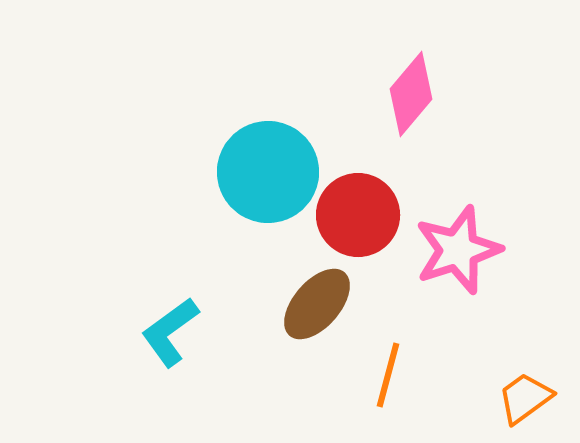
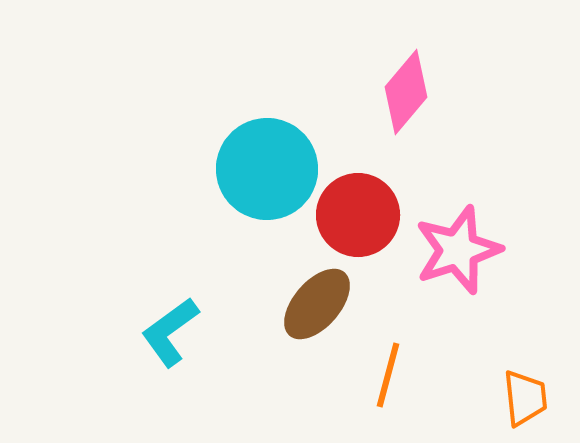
pink diamond: moved 5 px left, 2 px up
cyan circle: moved 1 px left, 3 px up
orange trapezoid: rotated 120 degrees clockwise
